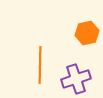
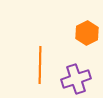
orange hexagon: rotated 15 degrees counterclockwise
